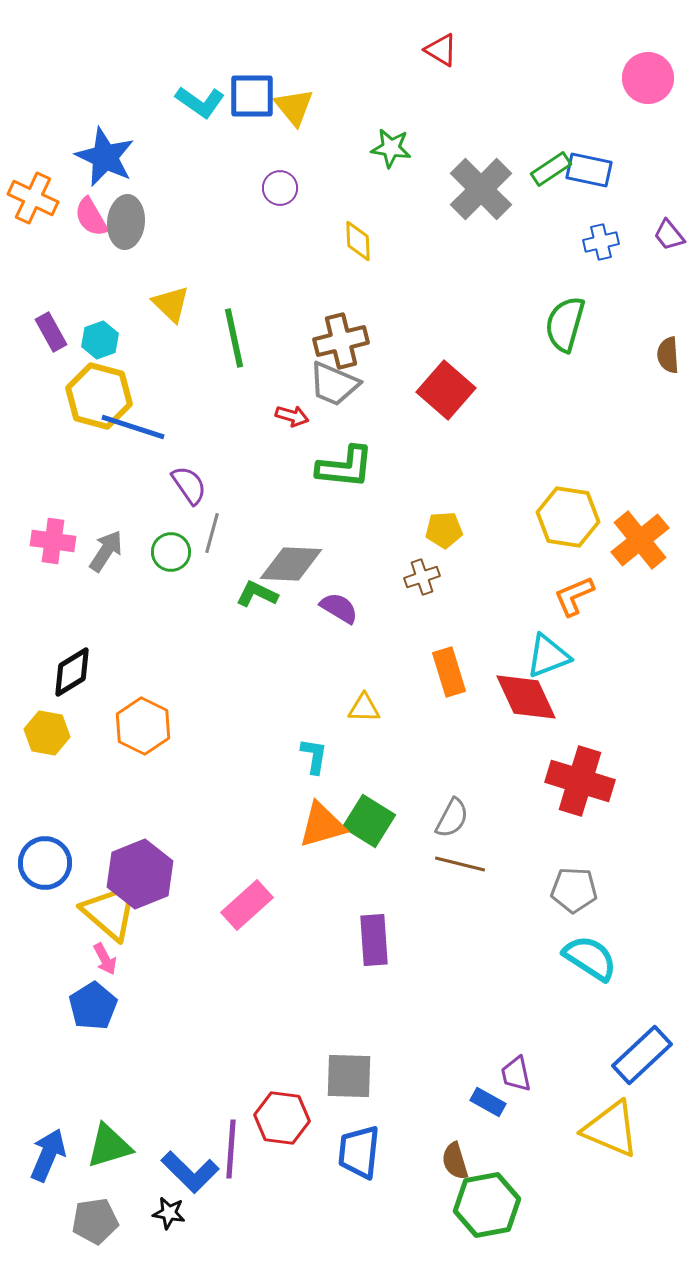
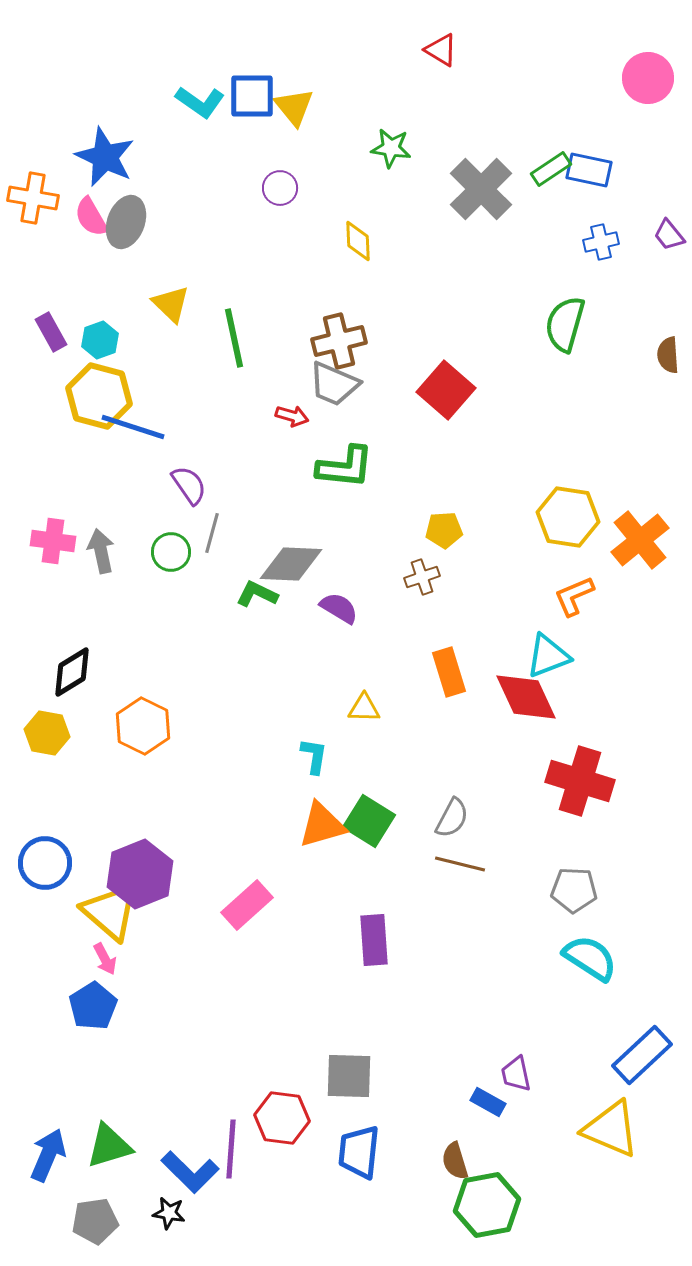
orange cross at (33, 198): rotated 15 degrees counterclockwise
gray ellipse at (126, 222): rotated 15 degrees clockwise
brown cross at (341, 341): moved 2 px left
gray arrow at (106, 551): moved 5 px left; rotated 45 degrees counterclockwise
